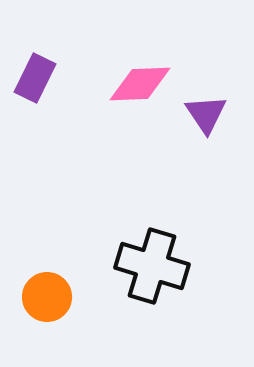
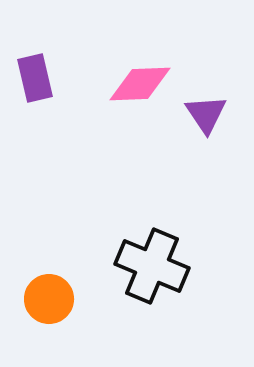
purple rectangle: rotated 39 degrees counterclockwise
black cross: rotated 6 degrees clockwise
orange circle: moved 2 px right, 2 px down
